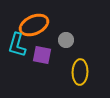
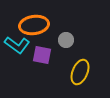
orange ellipse: rotated 16 degrees clockwise
cyan L-shape: rotated 70 degrees counterclockwise
yellow ellipse: rotated 20 degrees clockwise
